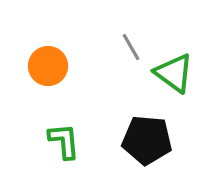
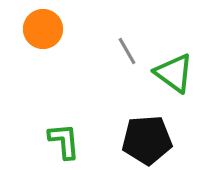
gray line: moved 4 px left, 4 px down
orange circle: moved 5 px left, 37 px up
black pentagon: rotated 9 degrees counterclockwise
